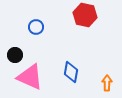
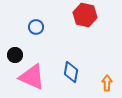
pink triangle: moved 2 px right
